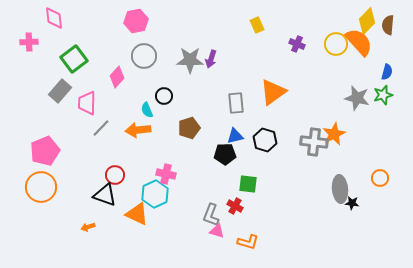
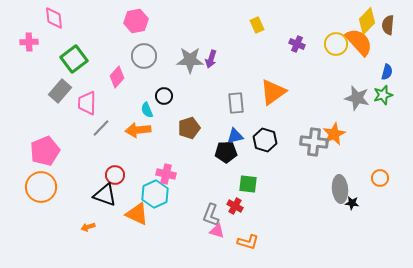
black pentagon at (225, 154): moved 1 px right, 2 px up
